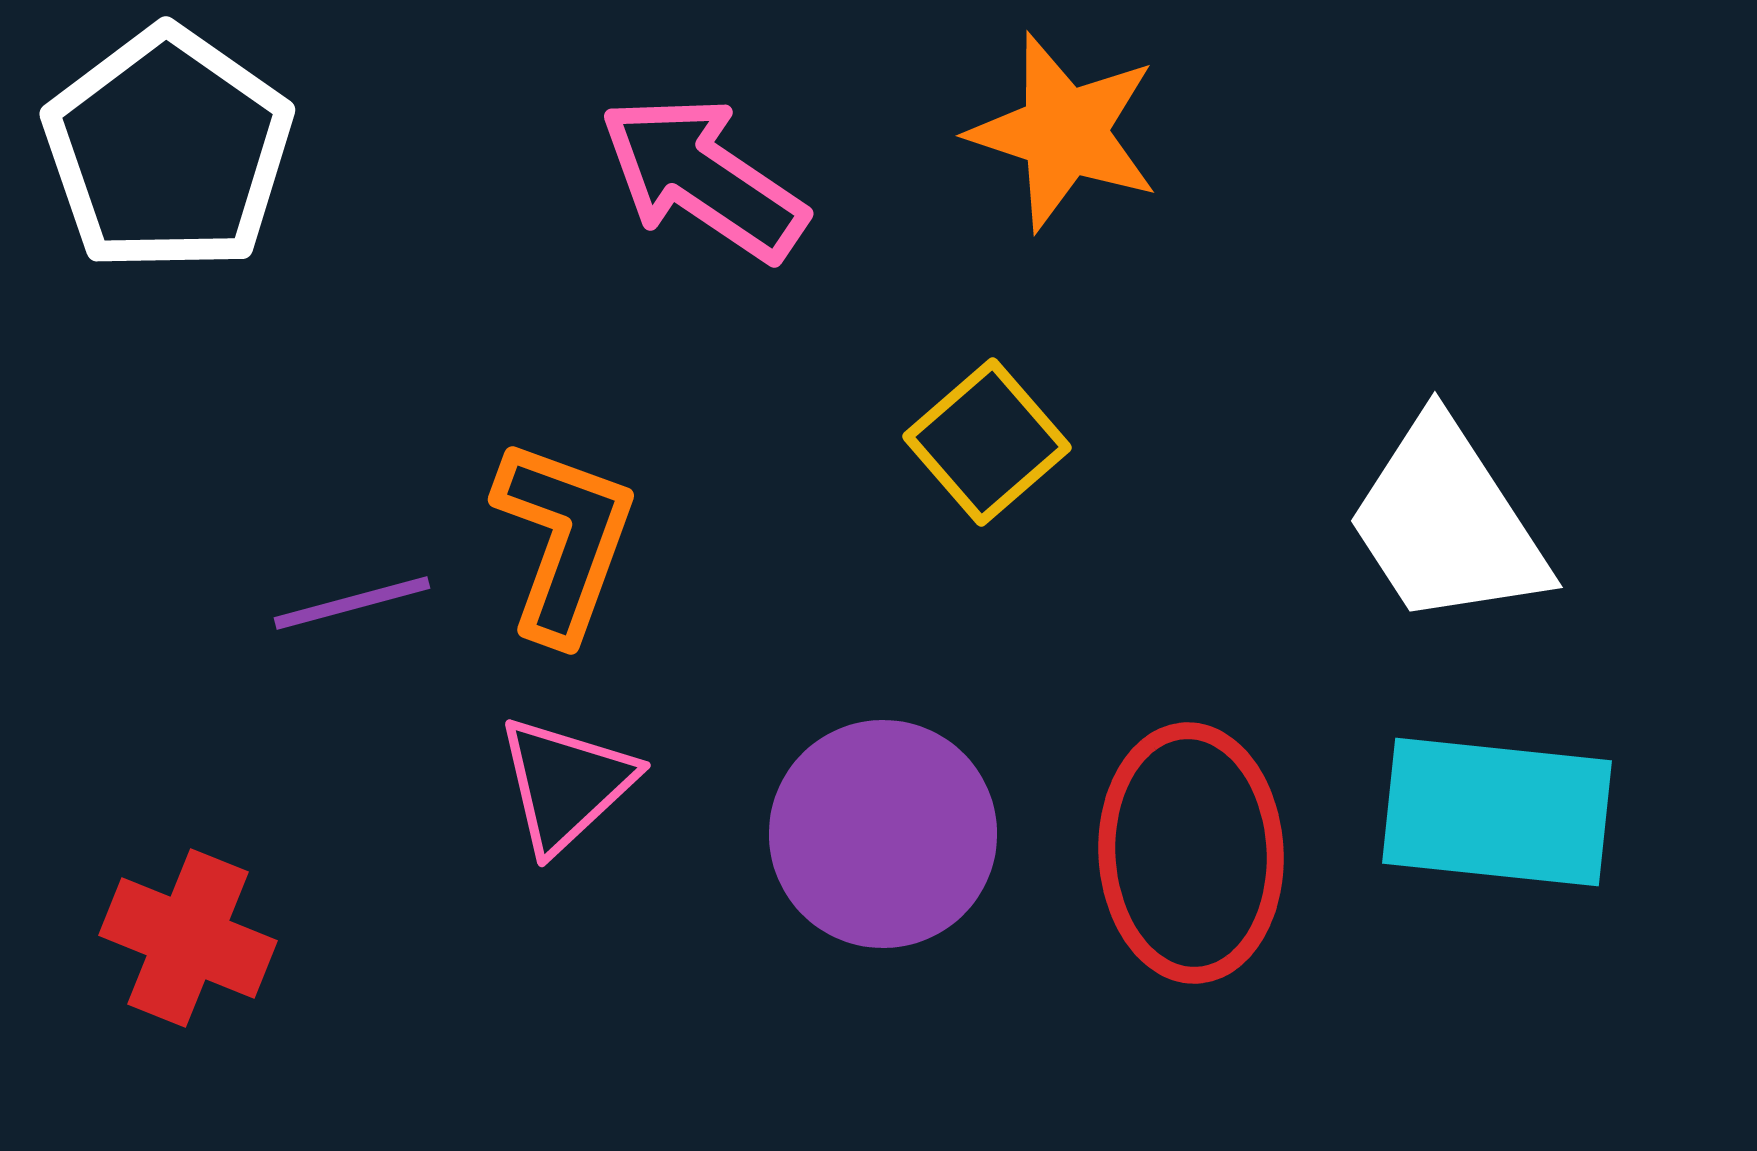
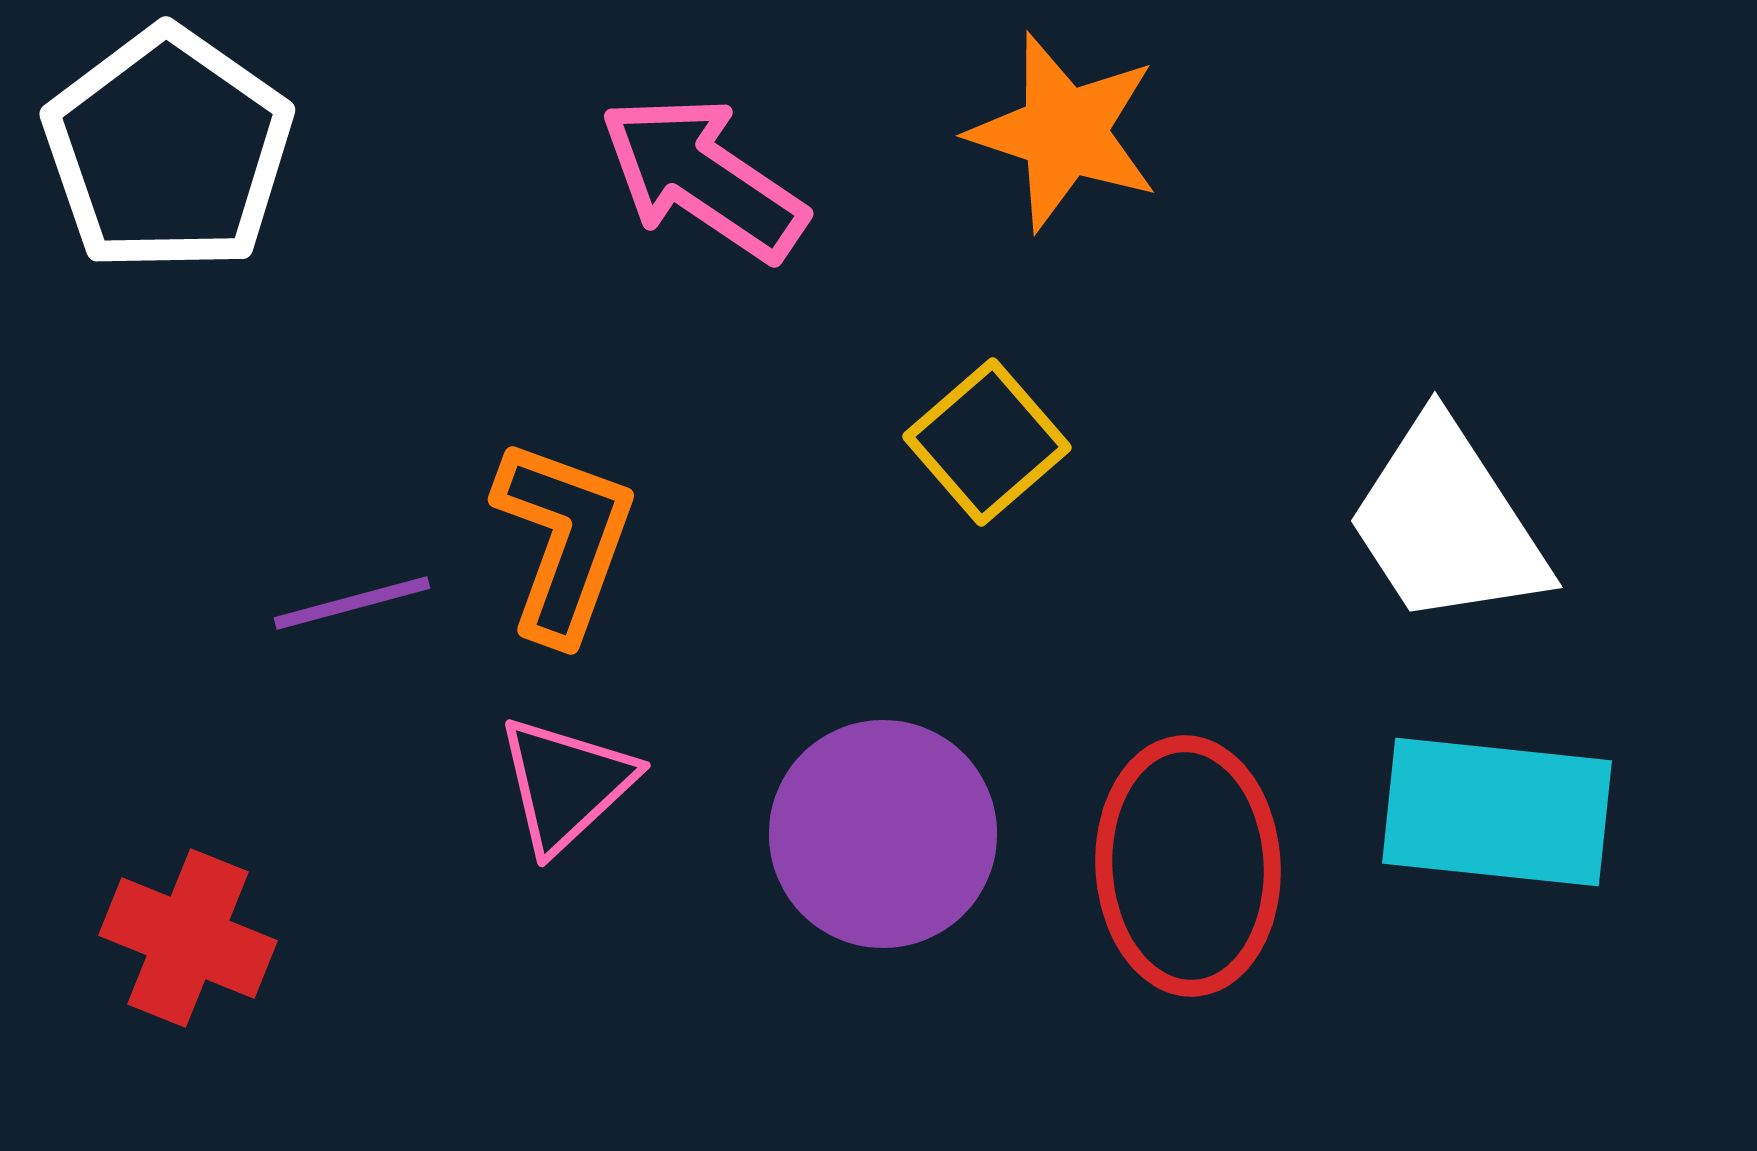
red ellipse: moved 3 px left, 13 px down
